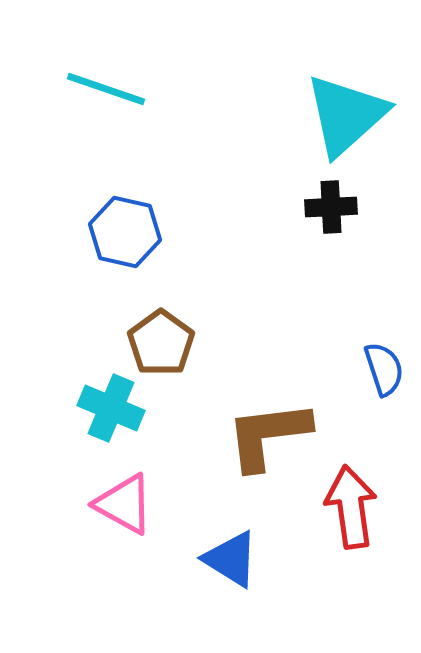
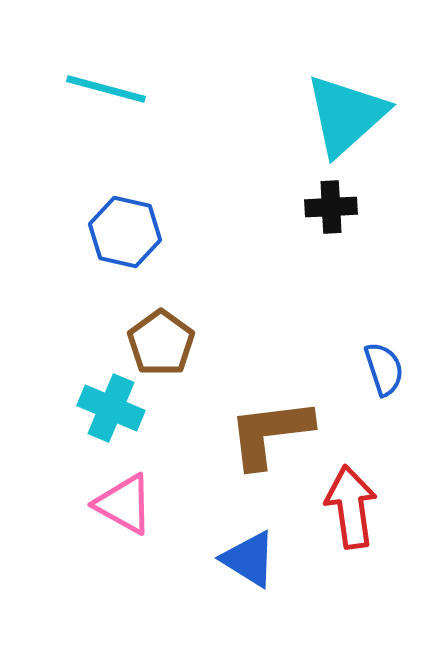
cyan line: rotated 4 degrees counterclockwise
brown L-shape: moved 2 px right, 2 px up
blue triangle: moved 18 px right
